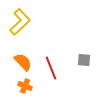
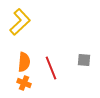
orange semicircle: moved 1 px right; rotated 48 degrees clockwise
orange cross: moved 1 px left, 3 px up
